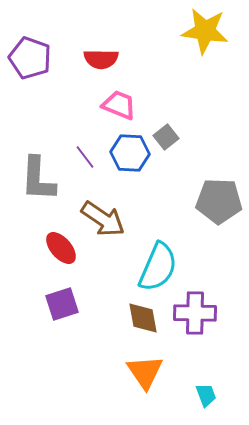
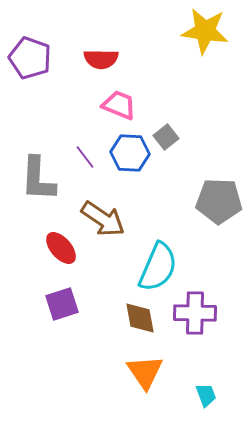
brown diamond: moved 3 px left
